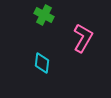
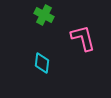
pink L-shape: rotated 44 degrees counterclockwise
